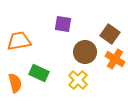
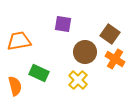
orange semicircle: moved 3 px down
